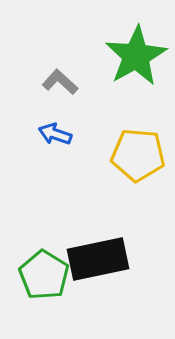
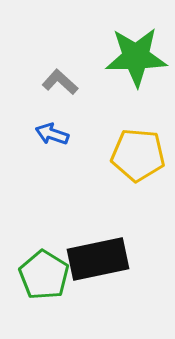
green star: moved 1 px down; rotated 28 degrees clockwise
blue arrow: moved 3 px left
